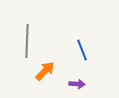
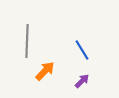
blue line: rotated 10 degrees counterclockwise
purple arrow: moved 5 px right, 3 px up; rotated 49 degrees counterclockwise
